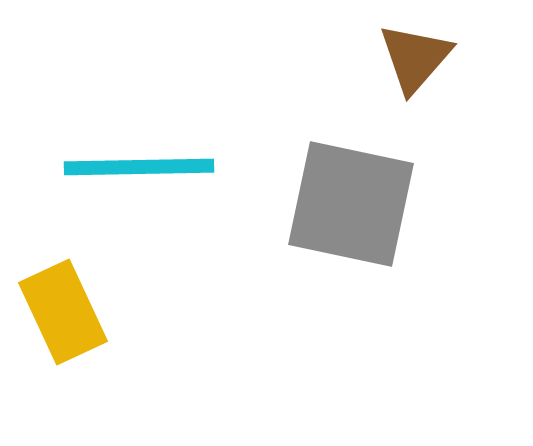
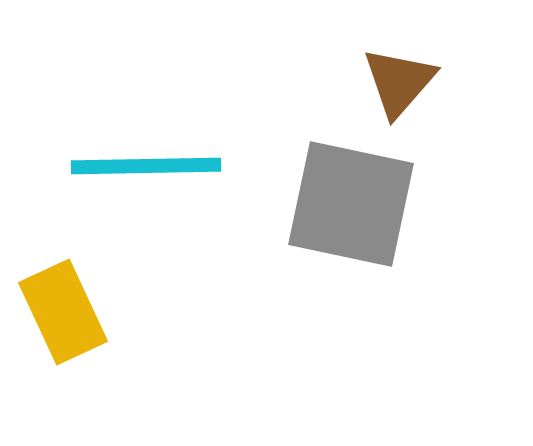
brown triangle: moved 16 px left, 24 px down
cyan line: moved 7 px right, 1 px up
